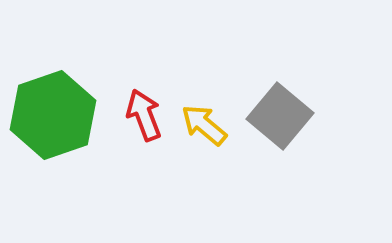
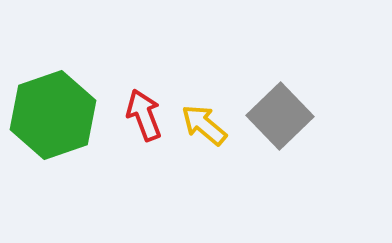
gray square: rotated 6 degrees clockwise
